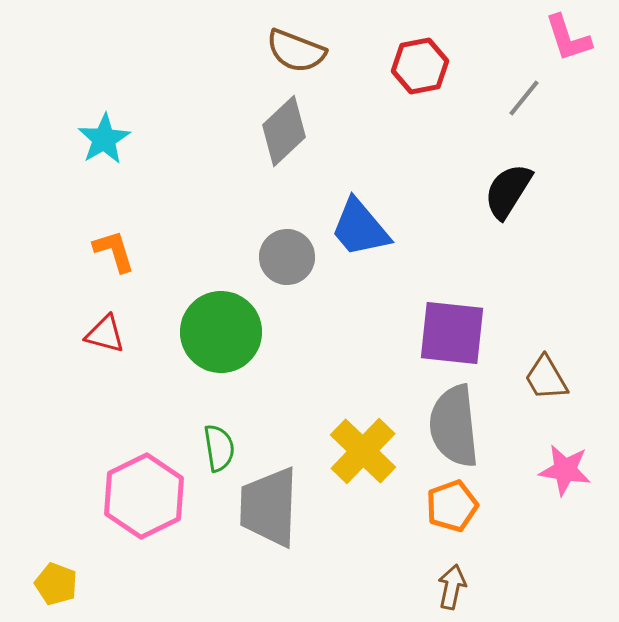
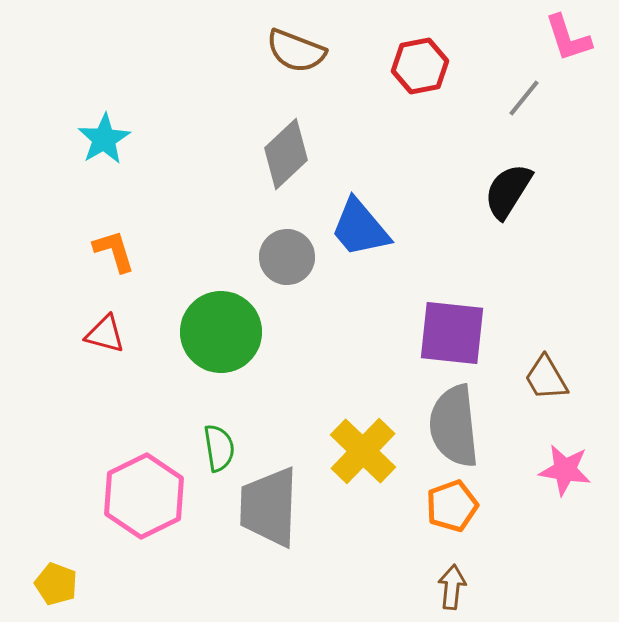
gray diamond: moved 2 px right, 23 px down
brown arrow: rotated 6 degrees counterclockwise
